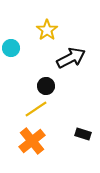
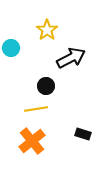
yellow line: rotated 25 degrees clockwise
